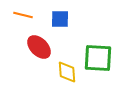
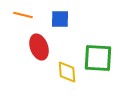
red ellipse: rotated 25 degrees clockwise
